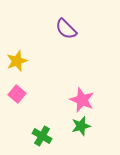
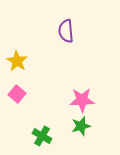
purple semicircle: moved 2 px down; rotated 40 degrees clockwise
yellow star: rotated 20 degrees counterclockwise
pink star: rotated 25 degrees counterclockwise
